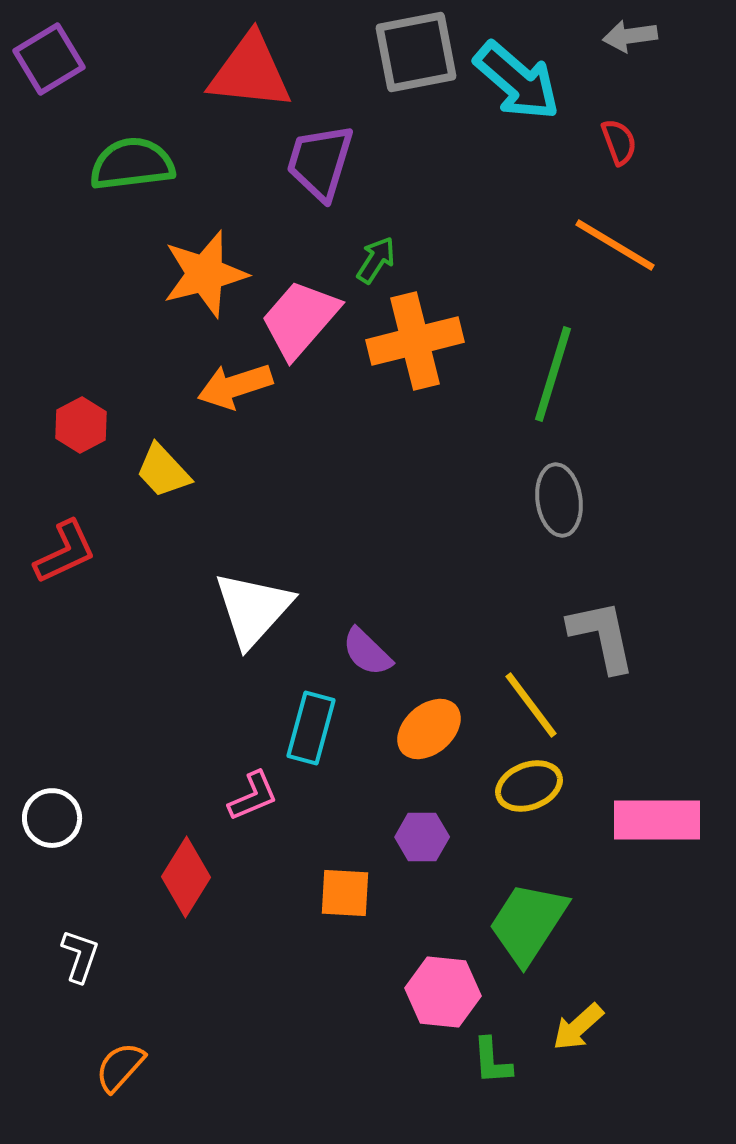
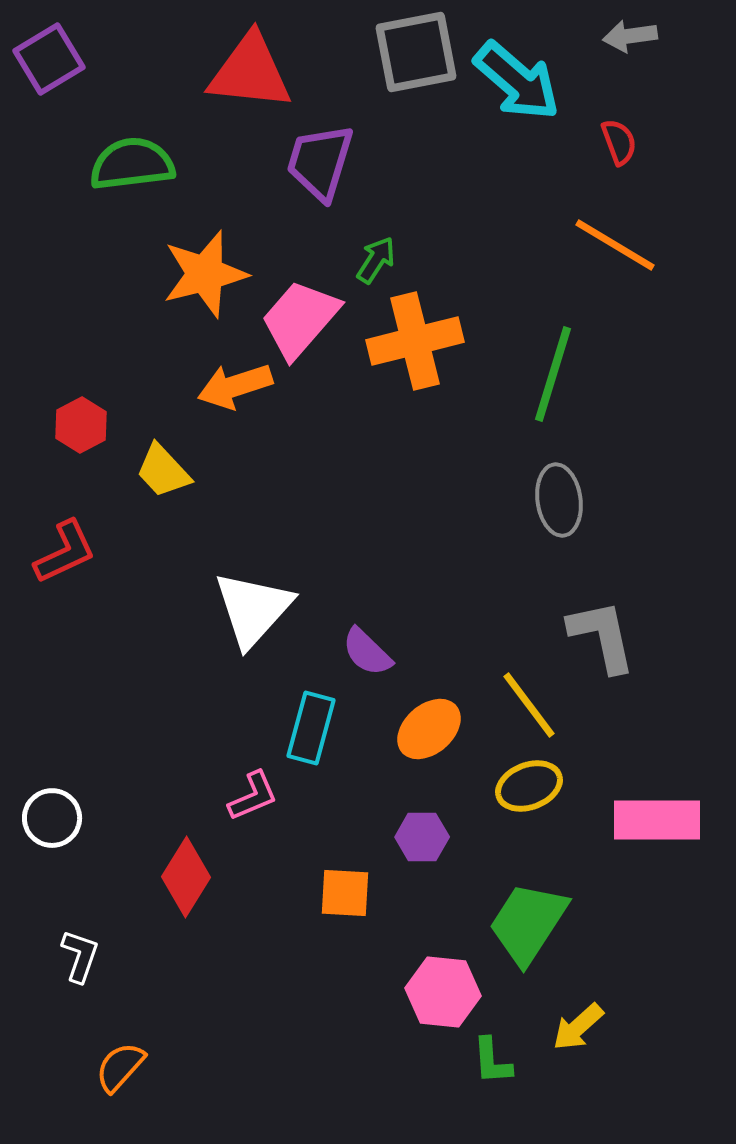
yellow line: moved 2 px left
